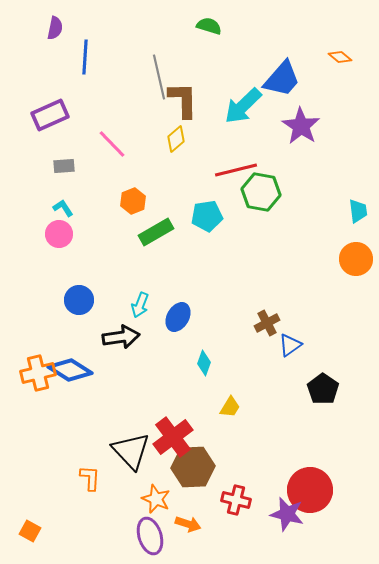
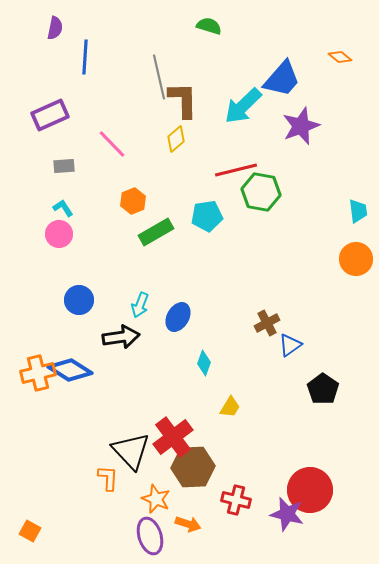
purple star at (301, 126): rotated 18 degrees clockwise
orange L-shape at (90, 478): moved 18 px right
